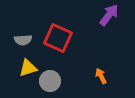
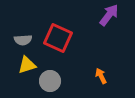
yellow triangle: moved 1 px left, 3 px up
